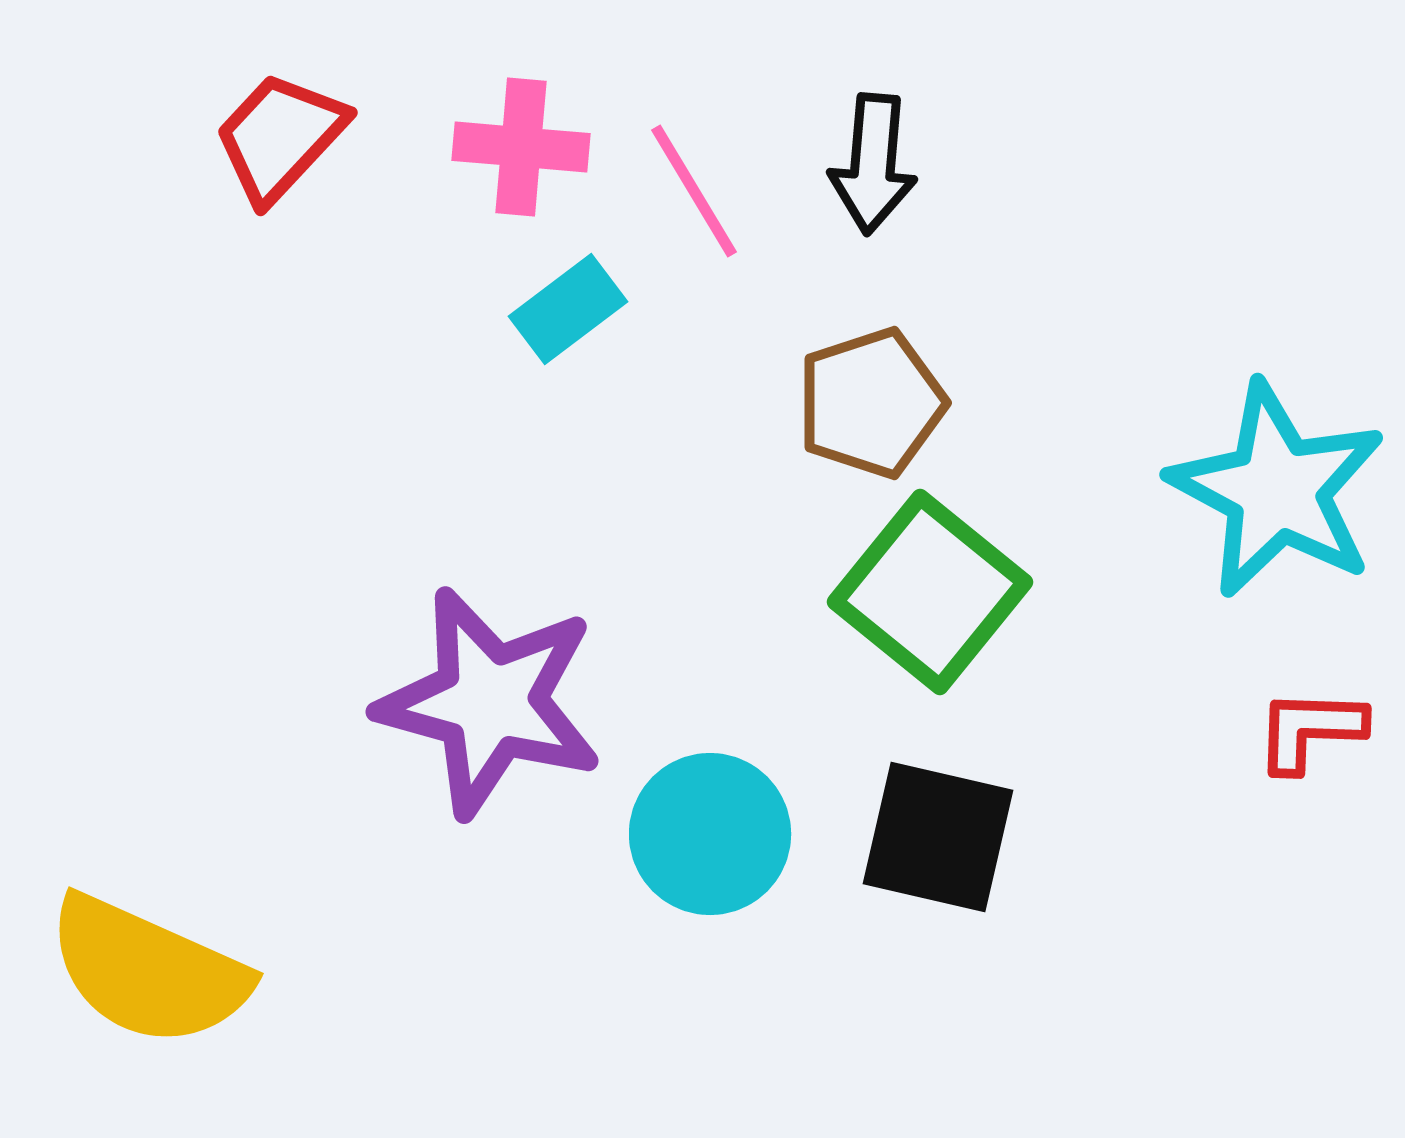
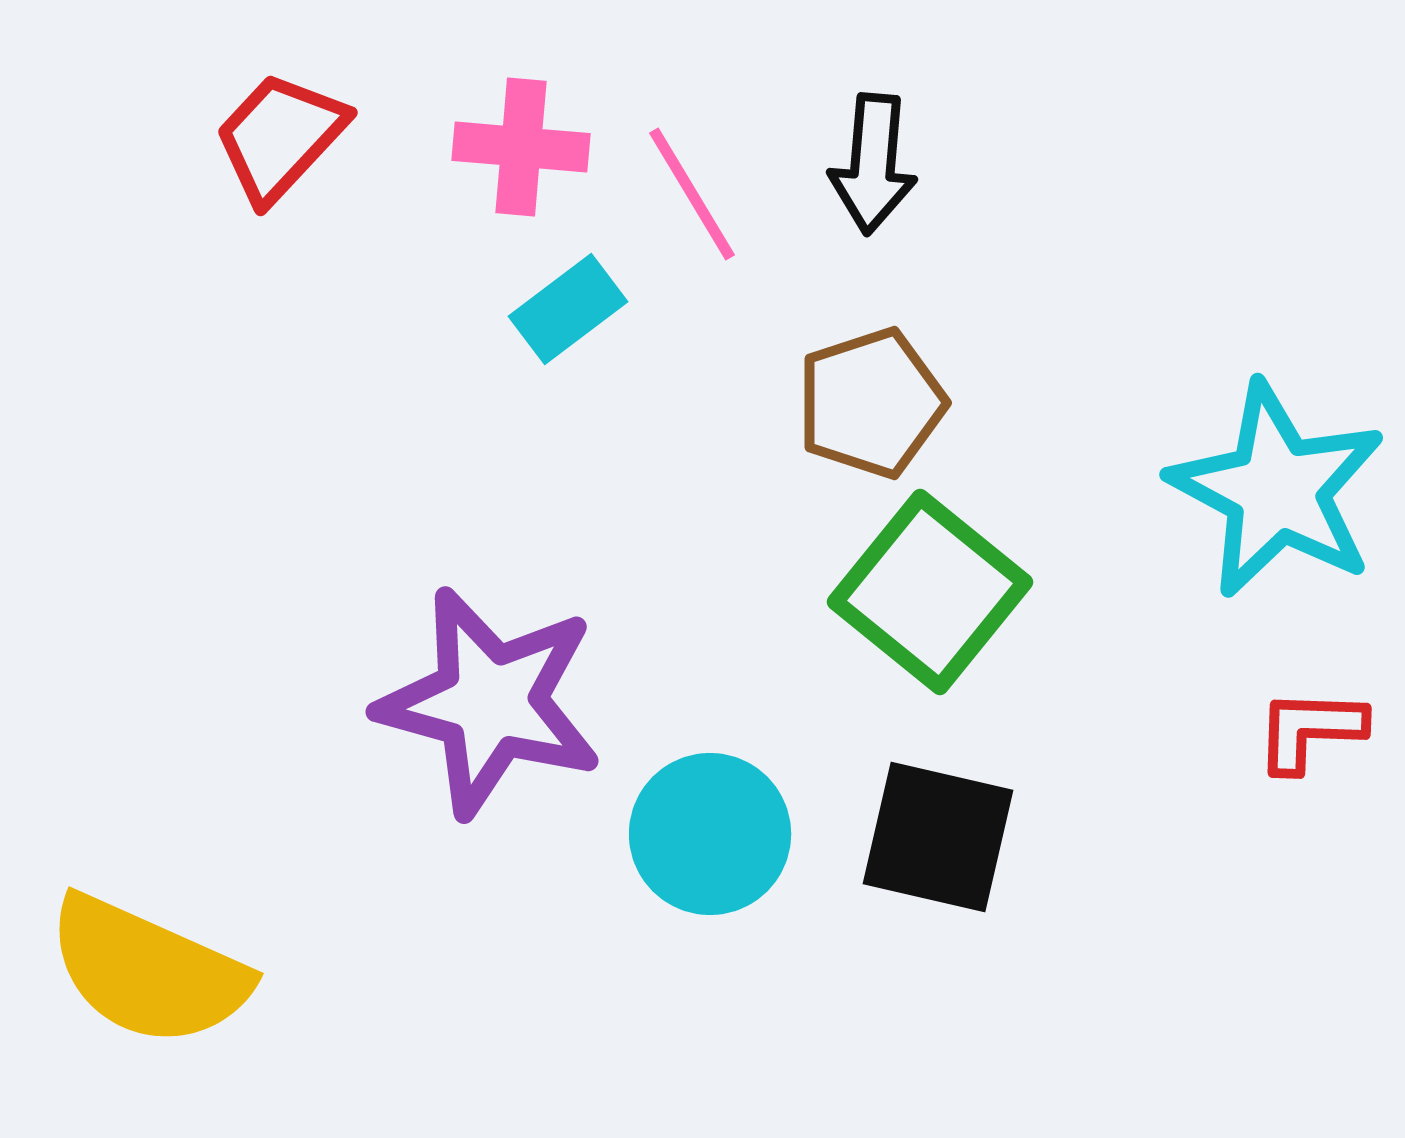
pink line: moved 2 px left, 3 px down
